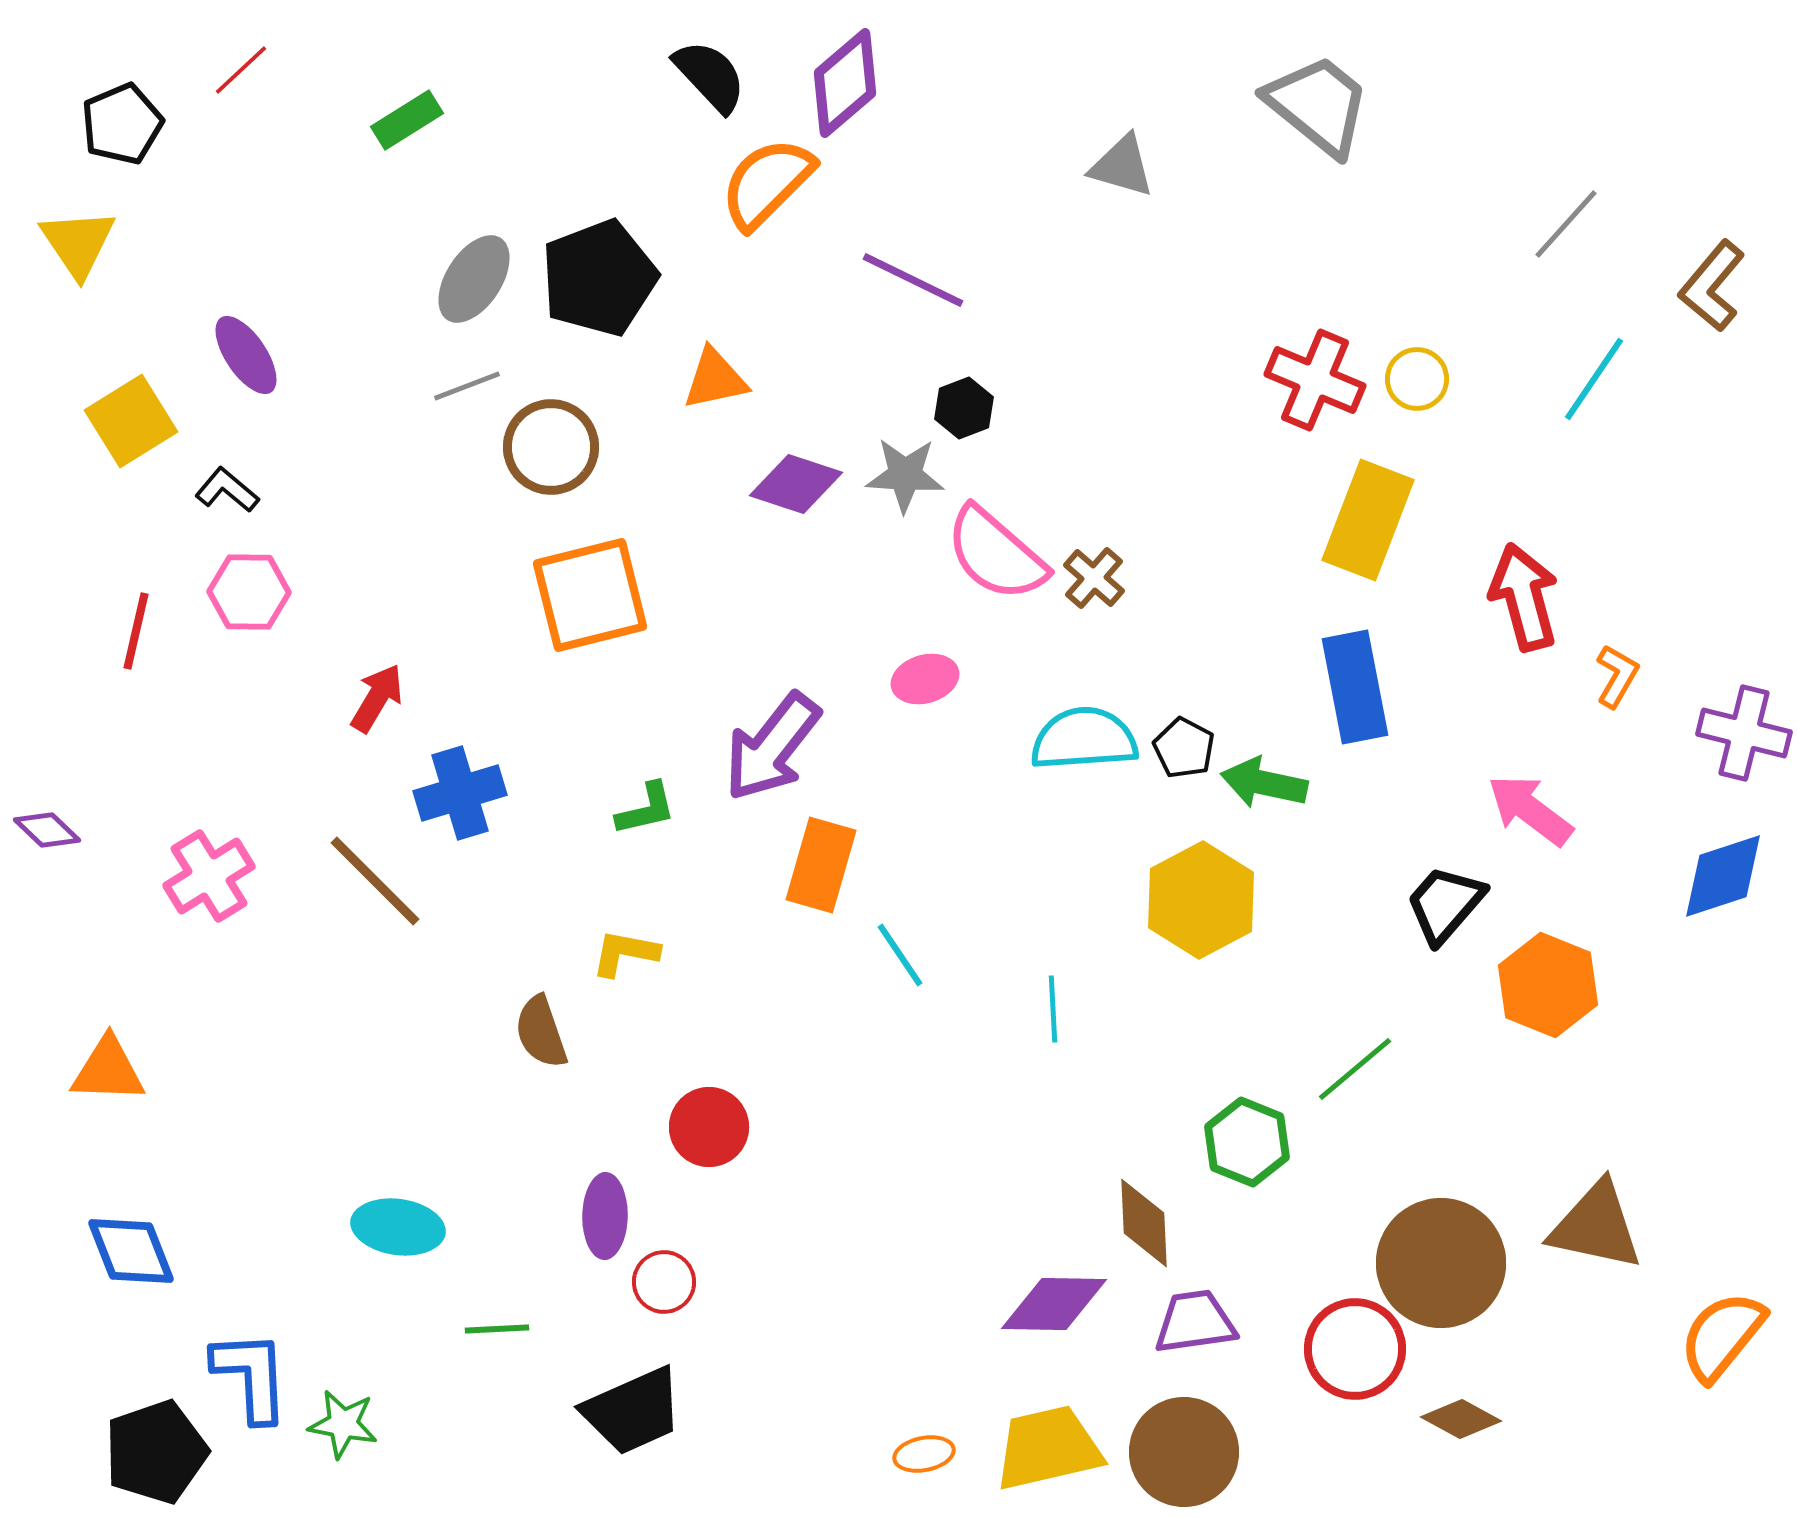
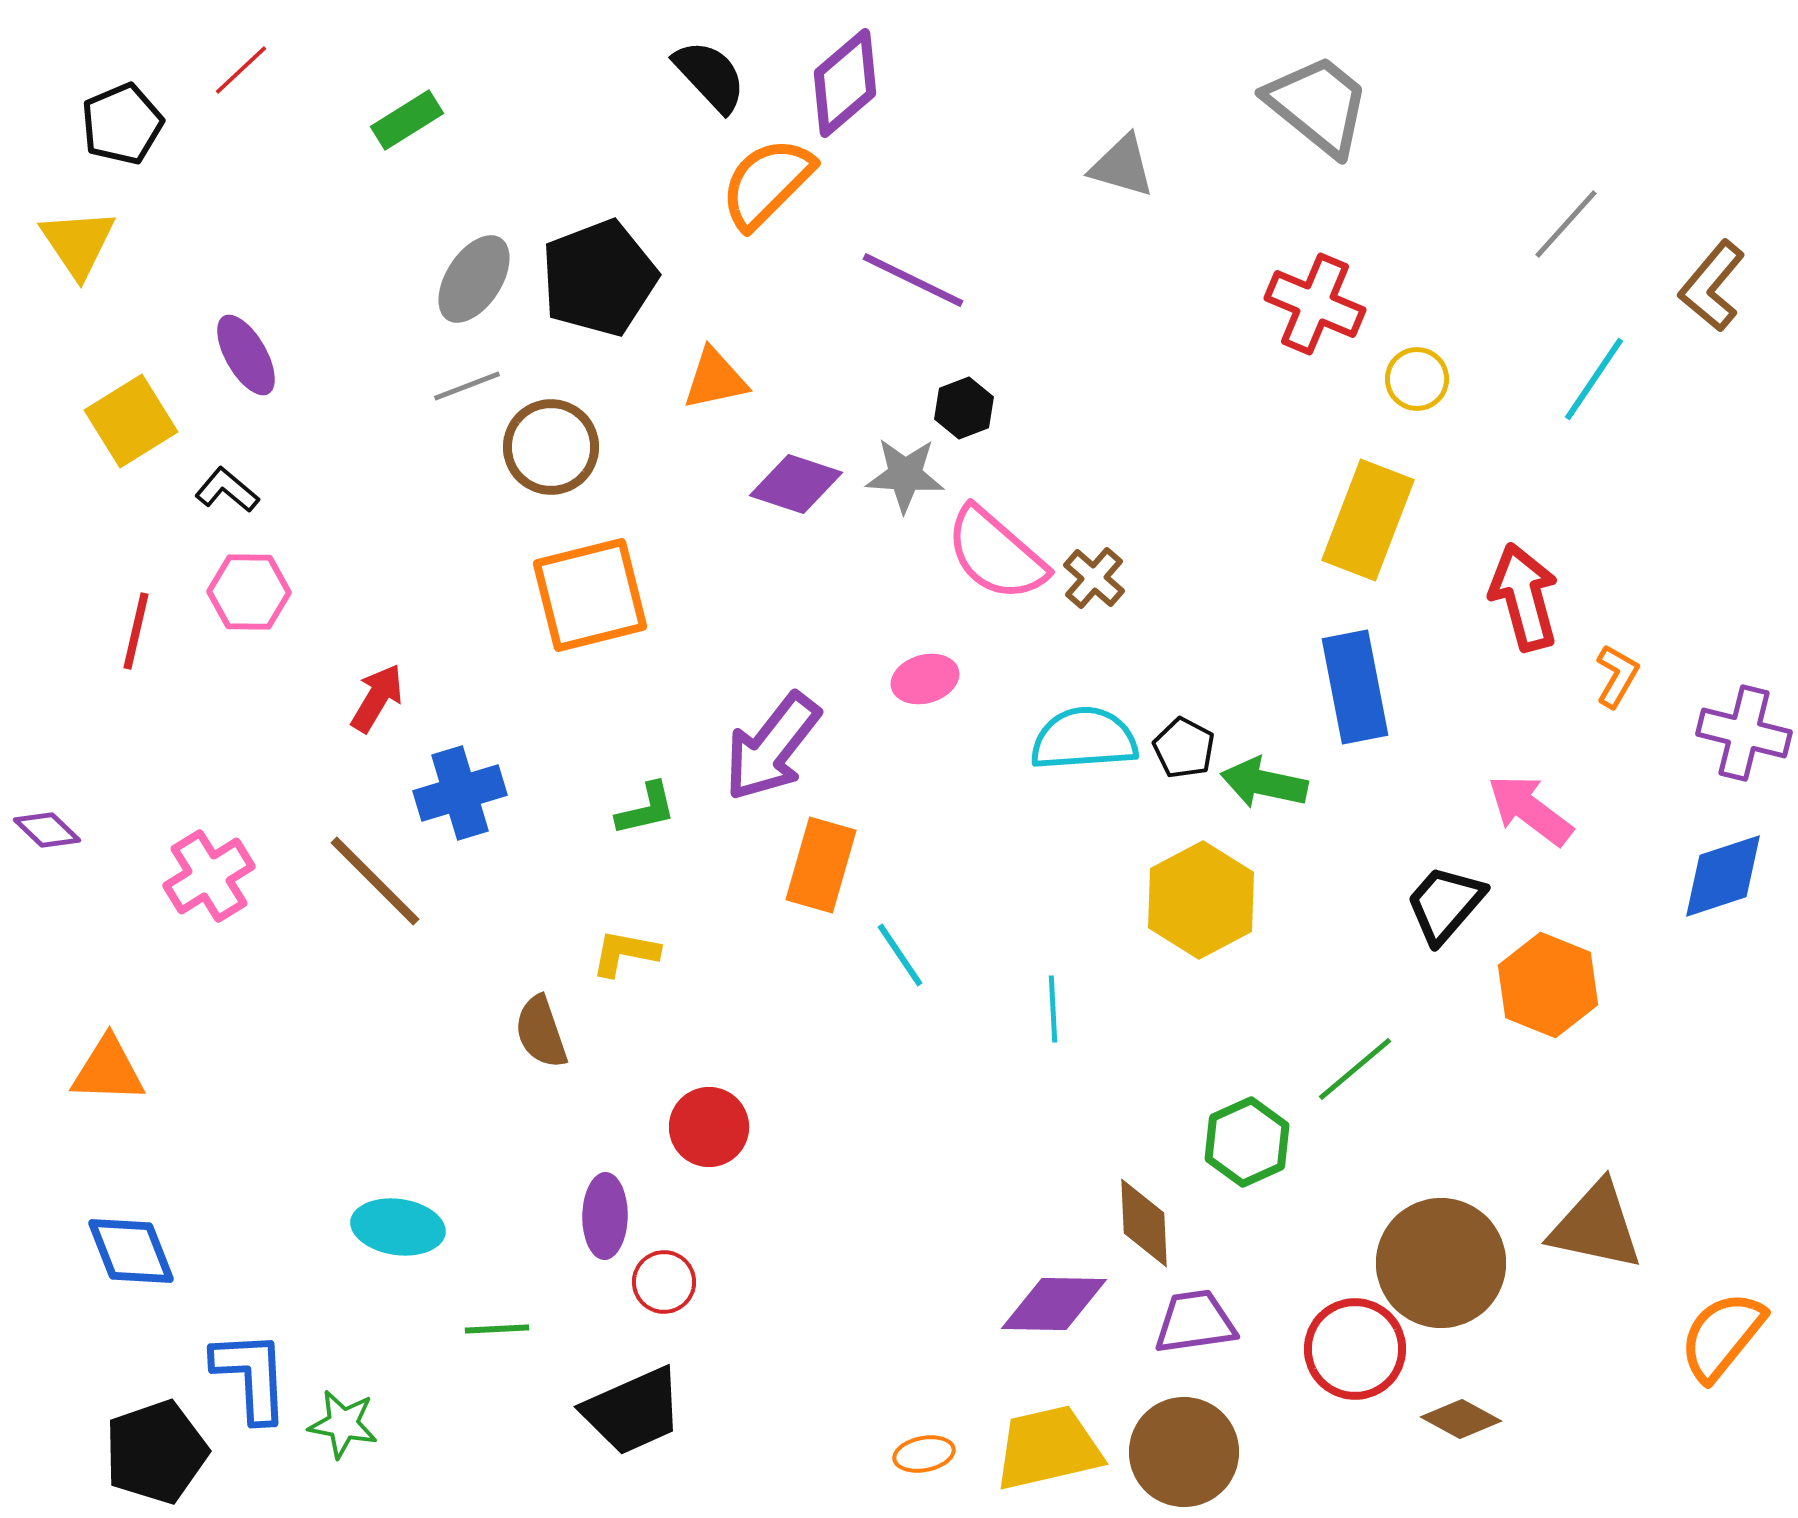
purple ellipse at (246, 355): rotated 4 degrees clockwise
red cross at (1315, 380): moved 76 px up
green hexagon at (1247, 1142): rotated 14 degrees clockwise
